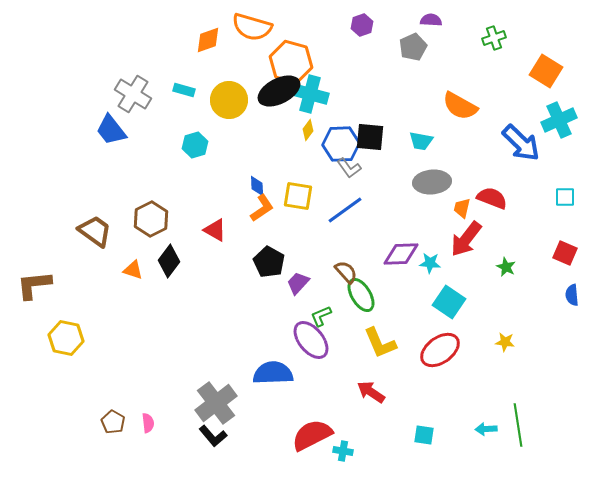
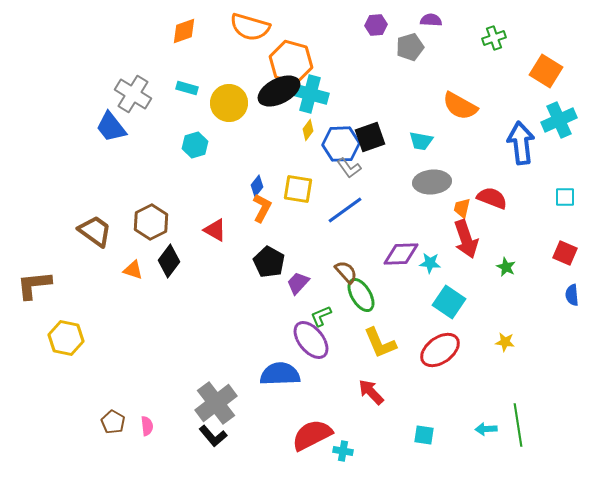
purple hexagon at (362, 25): moved 14 px right; rotated 15 degrees clockwise
orange semicircle at (252, 27): moved 2 px left
orange diamond at (208, 40): moved 24 px left, 9 px up
gray pentagon at (413, 47): moved 3 px left; rotated 8 degrees clockwise
cyan rectangle at (184, 90): moved 3 px right, 2 px up
yellow circle at (229, 100): moved 3 px down
blue trapezoid at (111, 130): moved 3 px up
black square at (370, 137): rotated 24 degrees counterclockwise
blue arrow at (521, 143): rotated 141 degrees counterclockwise
blue diamond at (257, 186): rotated 40 degrees clockwise
yellow square at (298, 196): moved 7 px up
orange L-shape at (262, 208): rotated 28 degrees counterclockwise
brown hexagon at (151, 219): moved 3 px down
red arrow at (466, 239): rotated 57 degrees counterclockwise
blue semicircle at (273, 373): moved 7 px right, 1 px down
red arrow at (371, 392): rotated 12 degrees clockwise
pink semicircle at (148, 423): moved 1 px left, 3 px down
